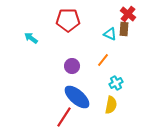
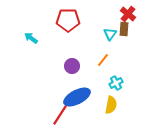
cyan triangle: rotated 40 degrees clockwise
blue ellipse: rotated 68 degrees counterclockwise
red line: moved 4 px left, 2 px up
